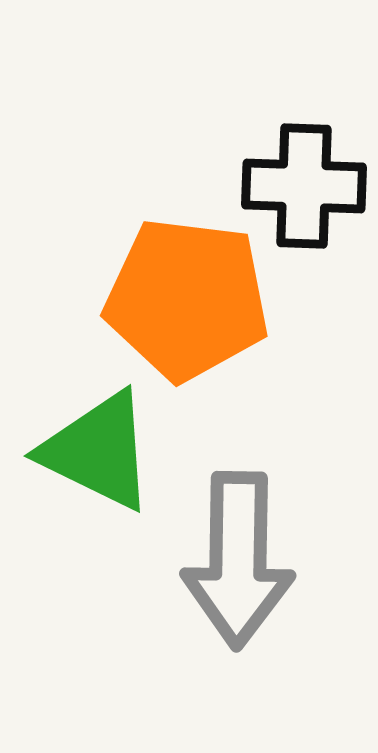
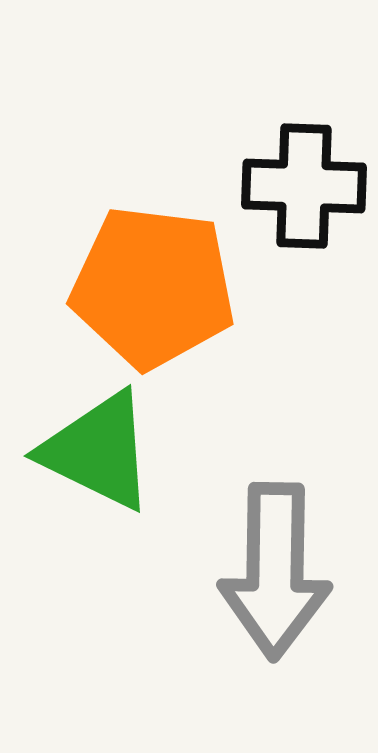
orange pentagon: moved 34 px left, 12 px up
gray arrow: moved 37 px right, 11 px down
